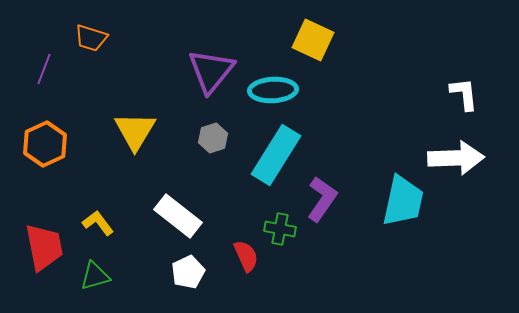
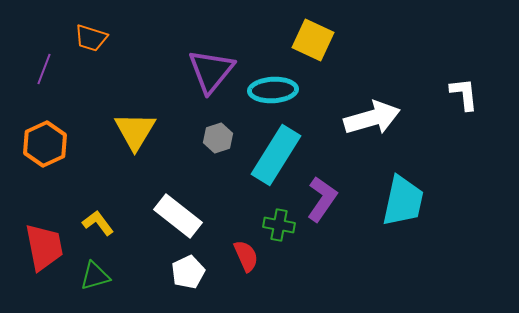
gray hexagon: moved 5 px right
white arrow: moved 84 px left, 40 px up; rotated 14 degrees counterclockwise
green cross: moved 1 px left, 4 px up
